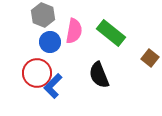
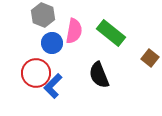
blue circle: moved 2 px right, 1 px down
red circle: moved 1 px left
